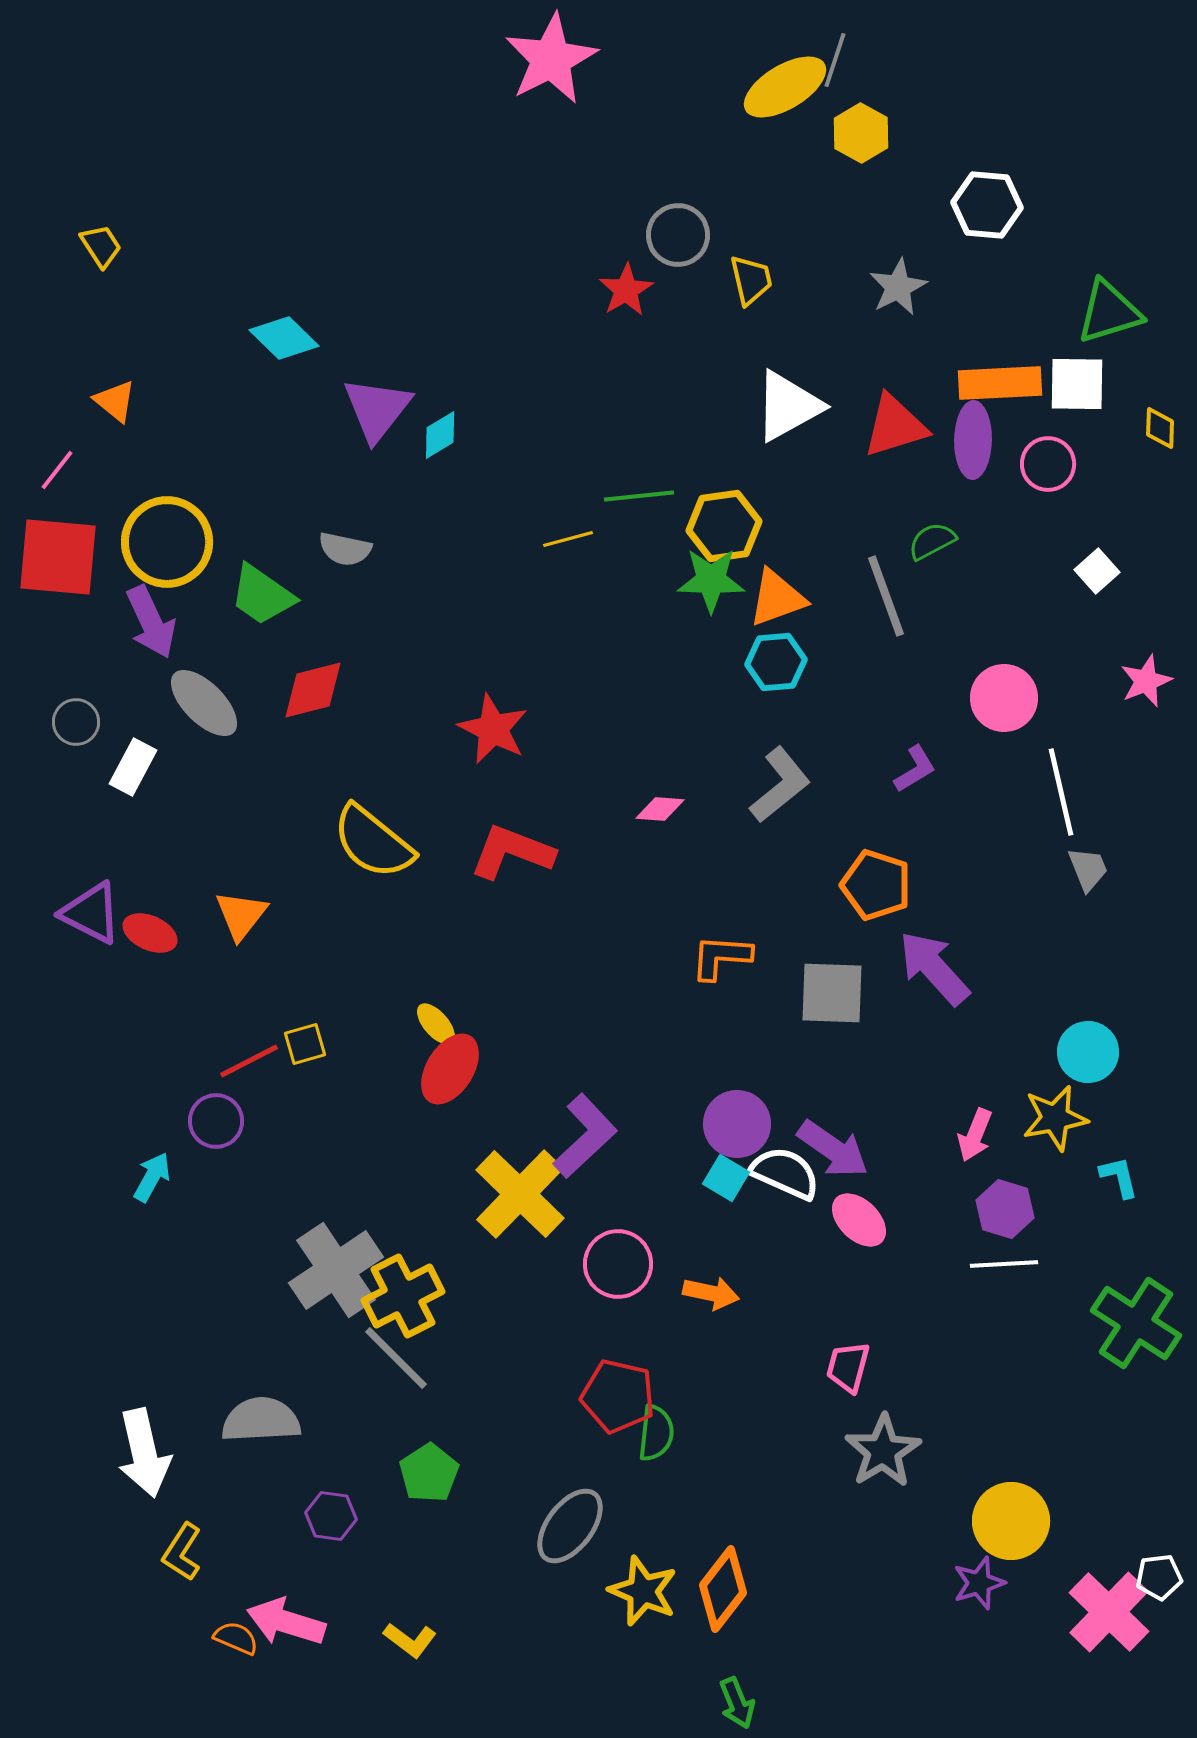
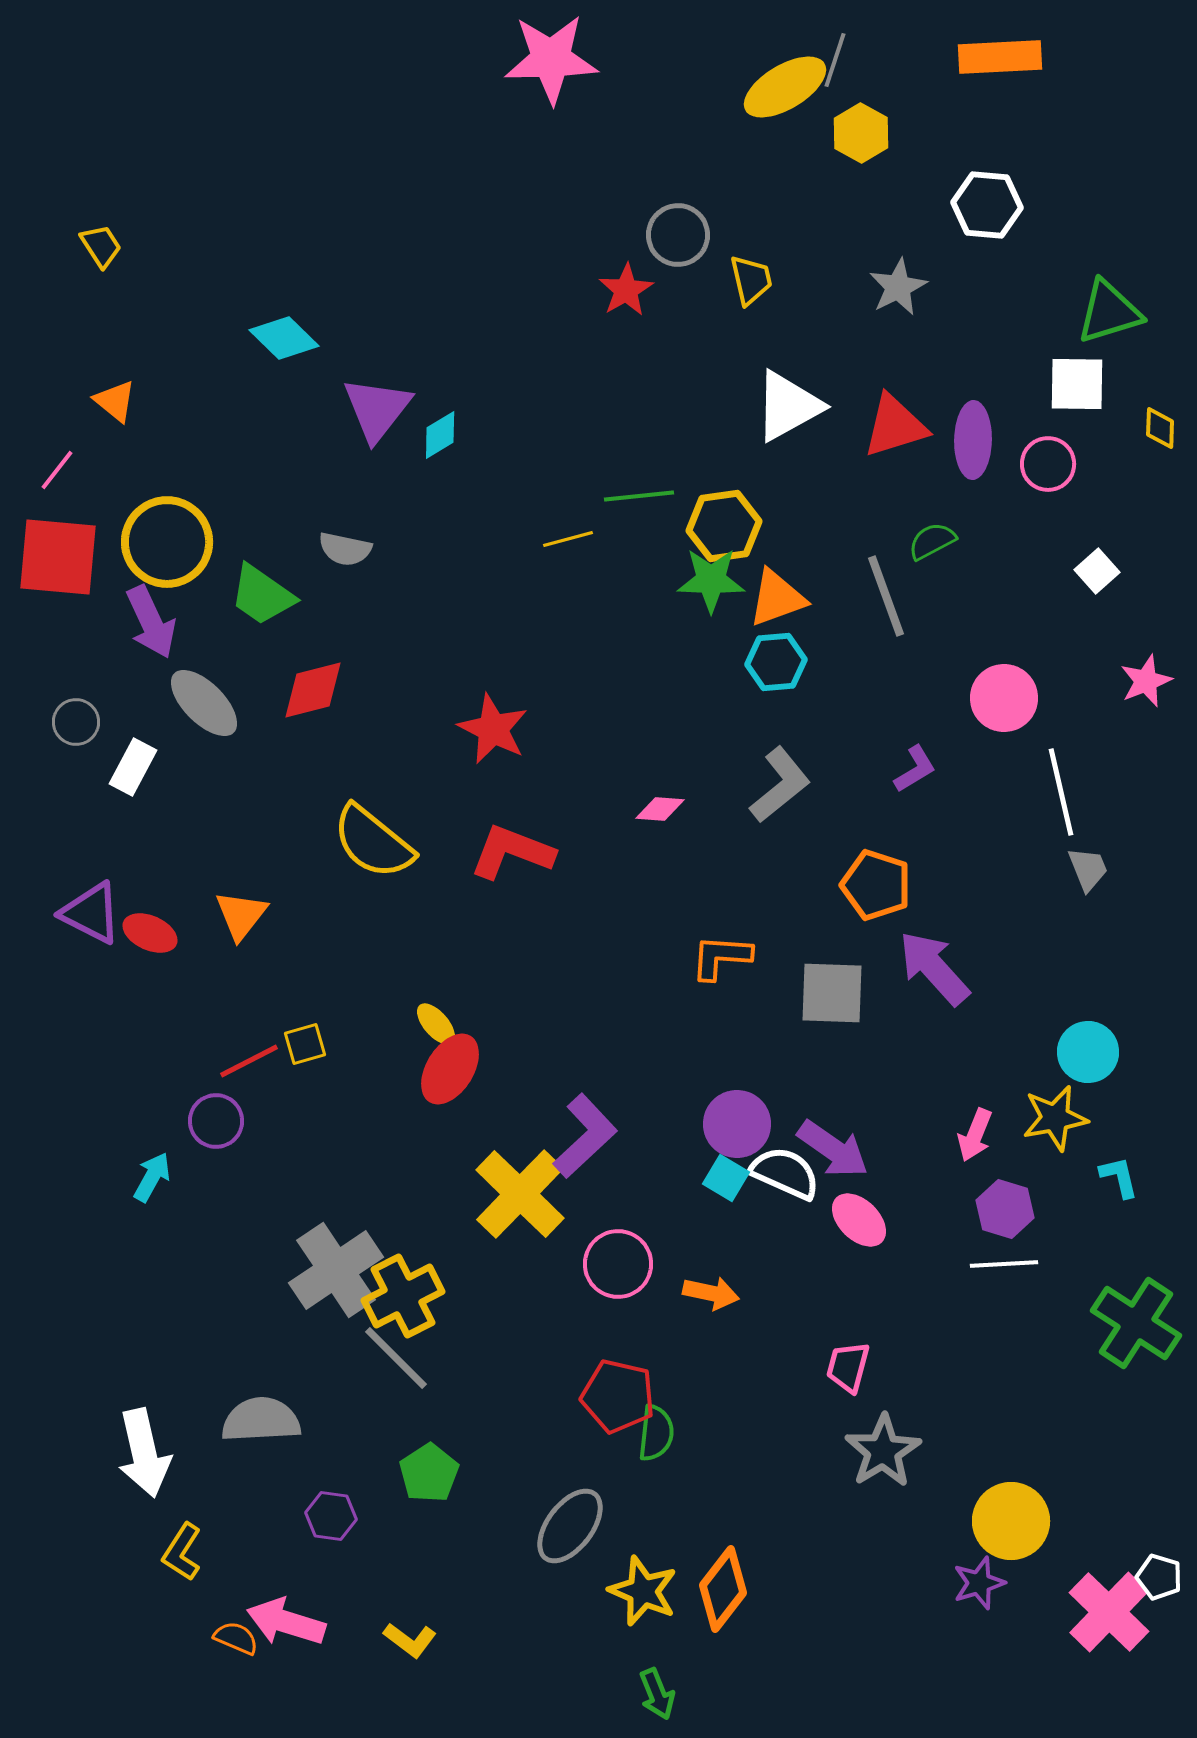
pink star at (551, 59): rotated 26 degrees clockwise
orange rectangle at (1000, 383): moved 326 px up
white pentagon at (1159, 1577): rotated 24 degrees clockwise
green arrow at (737, 1703): moved 80 px left, 9 px up
